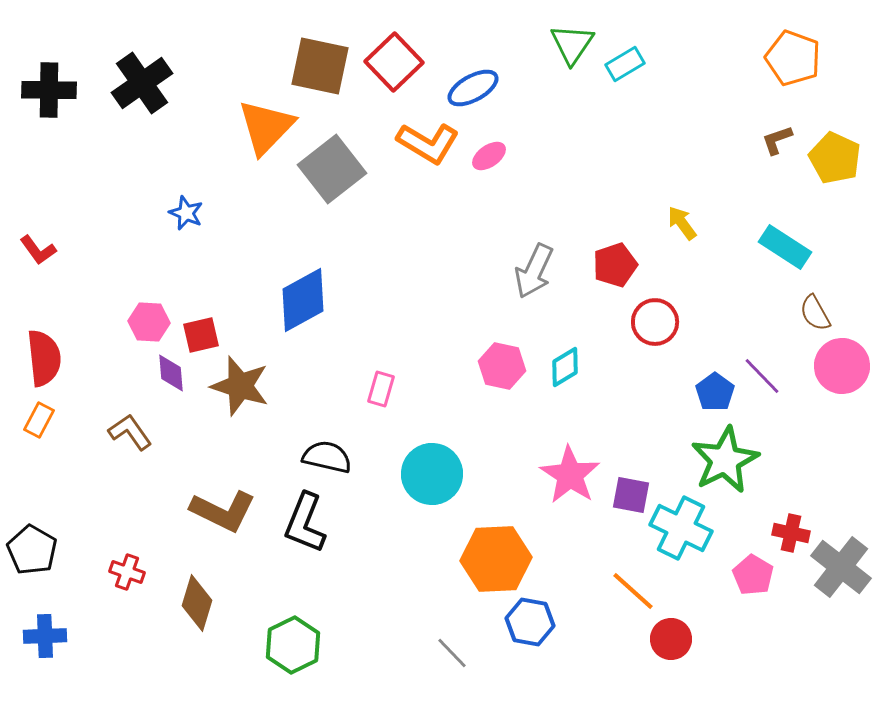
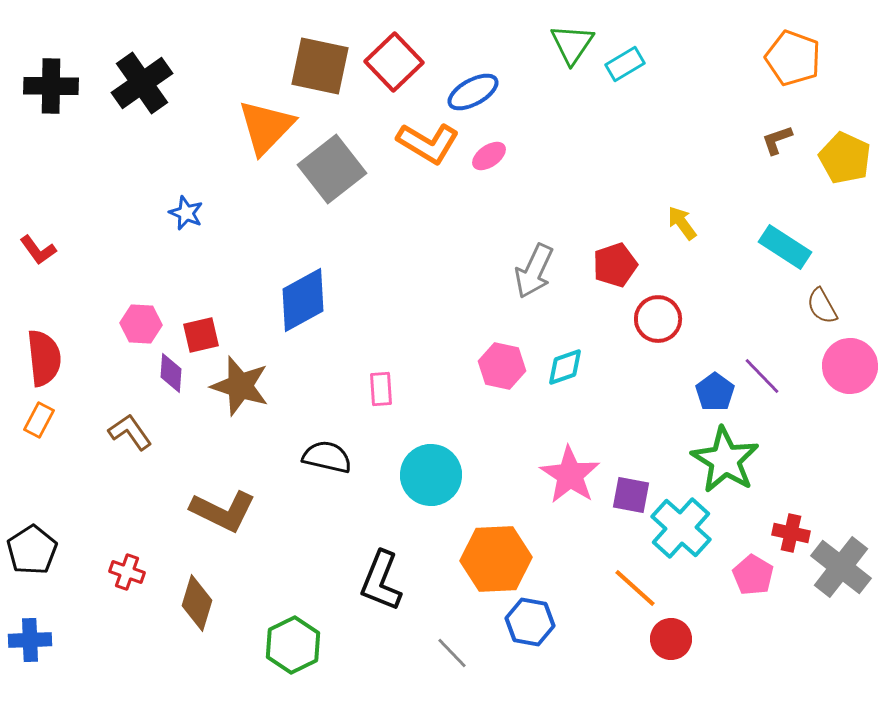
blue ellipse at (473, 88): moved 4 px down
black cross at (49, 90): moved 2 px right, 4 px up
yellow pentagon at (835, 158): moved 10 px right
brown semicircle at (815, 313): moved 7 px right, 7 px up
pink hexagon at (149, 322): moved 8 px left, 2 px down
red circle at (655, 322): moved 3 px right, 3 px up
pink circle at (842, 366): moved 8 px right
cyan diamond at (565, 367): rotated 12 degrees clockwise
purple diamond at (171, 373): rotated 9 degrees clockwise
pink rectangle at (381, 389): rotated 20 degrees counterclockwise
green star at (725, 460): rotated 14 degrees counterclockwise
cyan circle at (432, 474): moved 1 px left, 1 px down
black L-shape at (305, 523): moved 76 px right, 58 px down
cyan cross at (681, 528): rotated 16 degrees clockwise
black pentagon at (32, 550): rotated 9 degrees clockwise
orange line at (633, 591): moved 2 px right, 3 px up
blue cross at (45, 636): moved 15 px left, 4 px down
